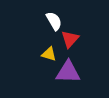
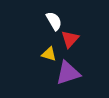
purple triangle: moved 1 px down; rotated 20 degrees counterclockwise
